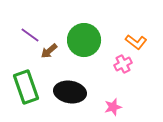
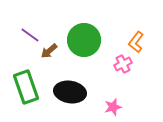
orange L-shape: rotated 90 degrees clockwise
